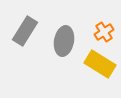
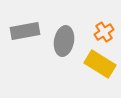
gray rectangle: rotated 48 degrees clockwise
